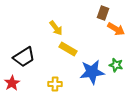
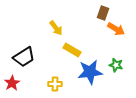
yellow rectangle: moved 4 px right, 1 px down
blue star: moved 2 px left
